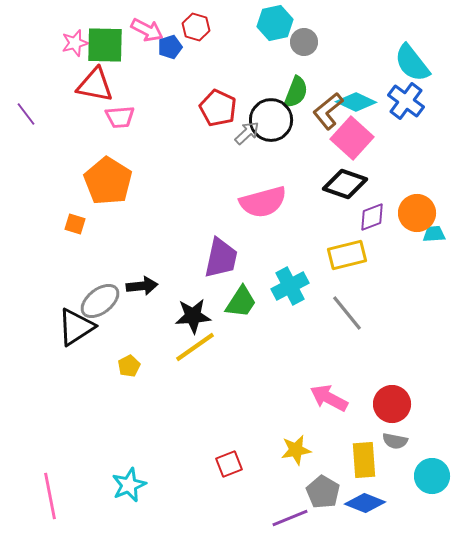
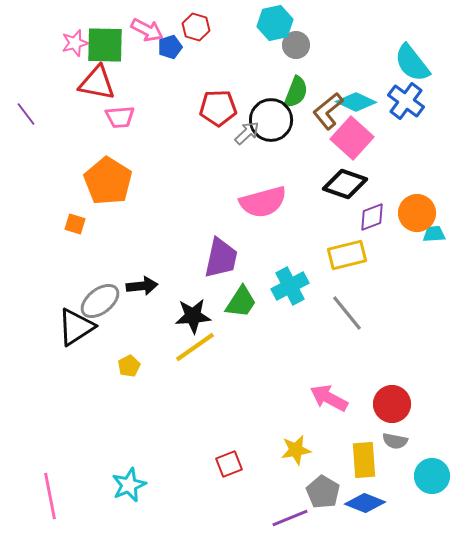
gray circle at (304, 42): moved 8 px left, 3 px down
red triangle at (95, 85): moved 2 px right, 2 px up
red pentagon at (218, 108): rotated 27 degrees counterclockwise
